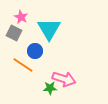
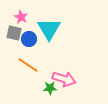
gray square: rotated 14 degrees counterclockwise
blue circle: moved 6 px left, 12 px up
orange line: moved 5 px right
